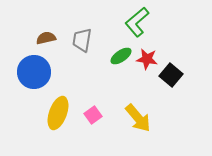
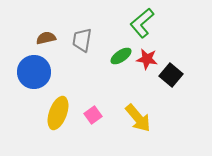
green L-shape: moved 5 px right, 1 px down
